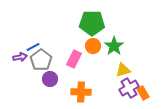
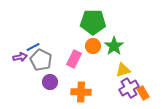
green pentagon: moved 1 px right, 1 px up
gray pentagon: rotated 10 degrees counterclockwise
purple circle: moved 3 px down
